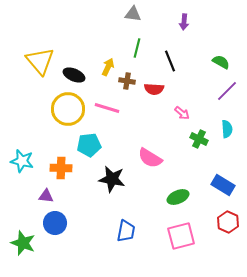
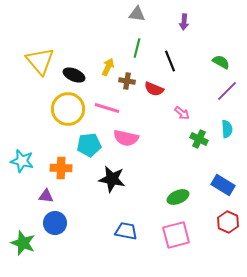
gray triangle: moved 4 px right
red semicircle: rotated 18 degrees clockwise
pink semicircle: moved 24 px left, 20 px up; rotated 20 degrees counterclockwise
blue trapezoid: rotated 90 degrees counterclockwise
pink square: moved 5 px left, 1 px up
